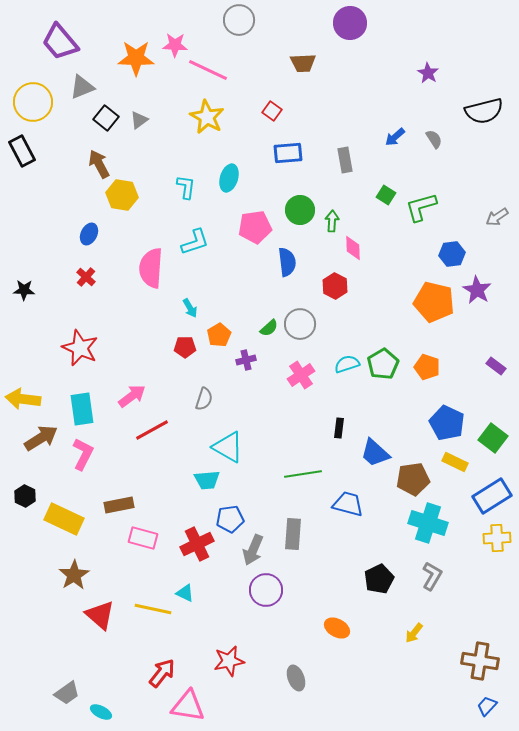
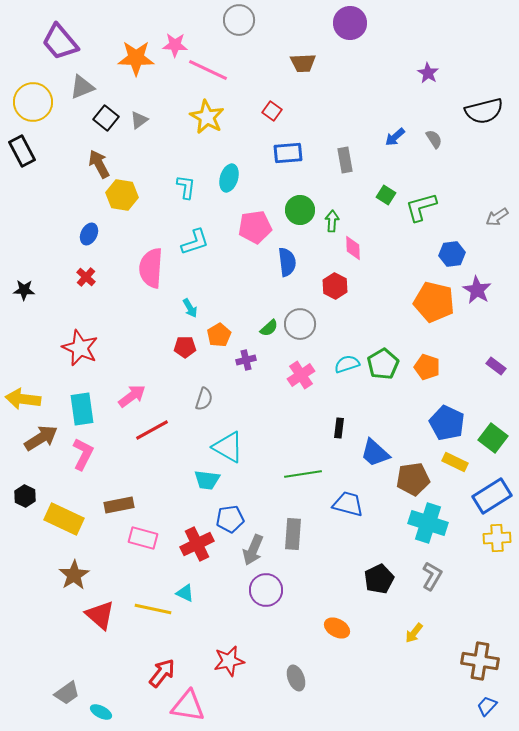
cyan trapezoid at (207, 480): rotated 12 degrees clockwise
